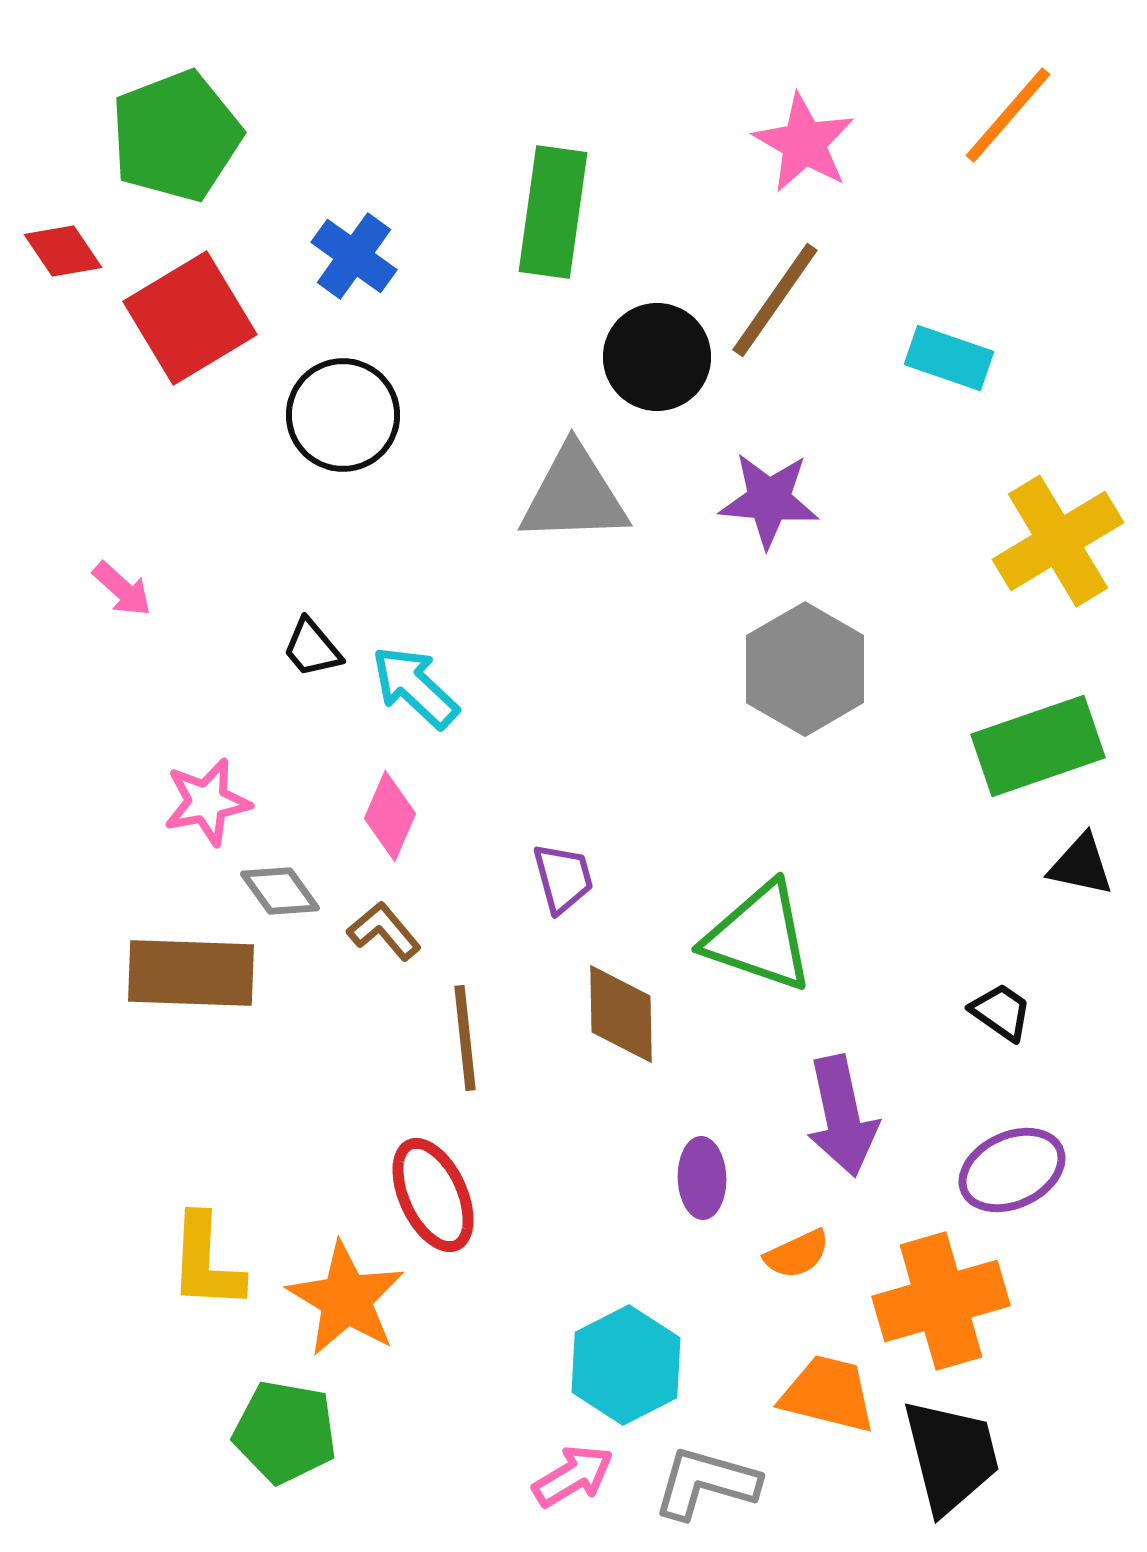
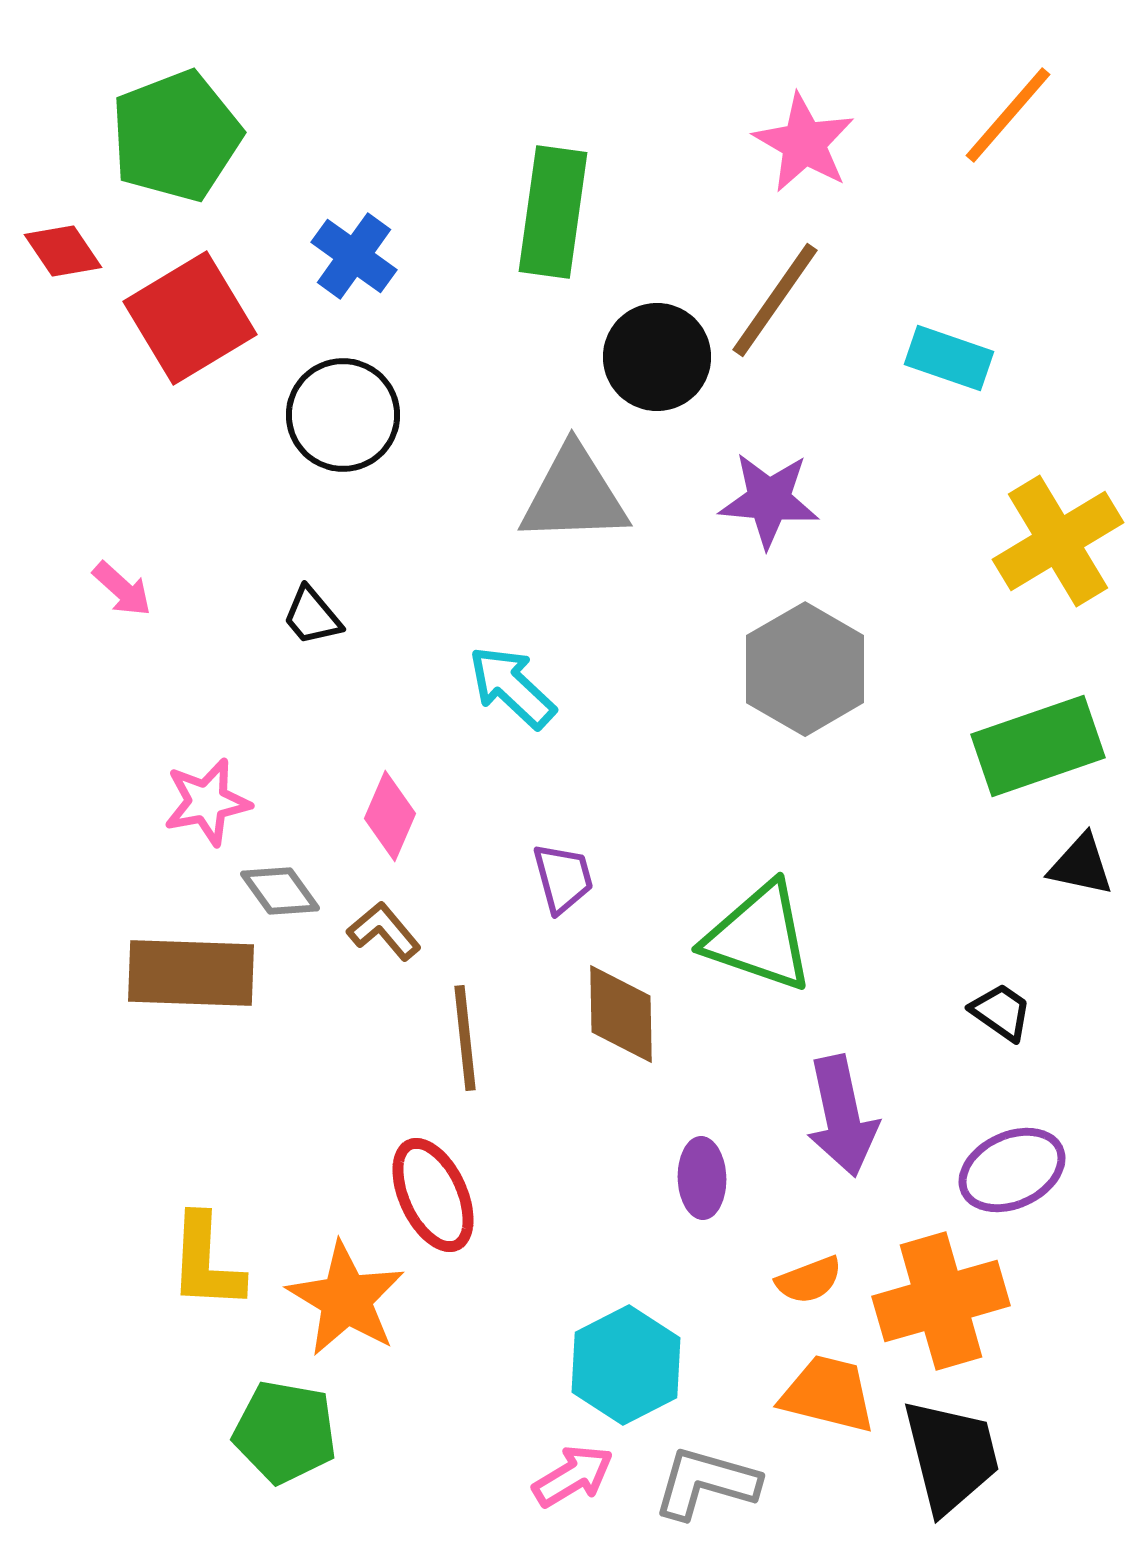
black trapezoid at (312, 648): moved 32 px up
cyan arrow at (415, 687): moved 97 px right
orange semicircle at (797, 1254): moved 12 px right, 26 px down; rotated 4 degrees clockwise
